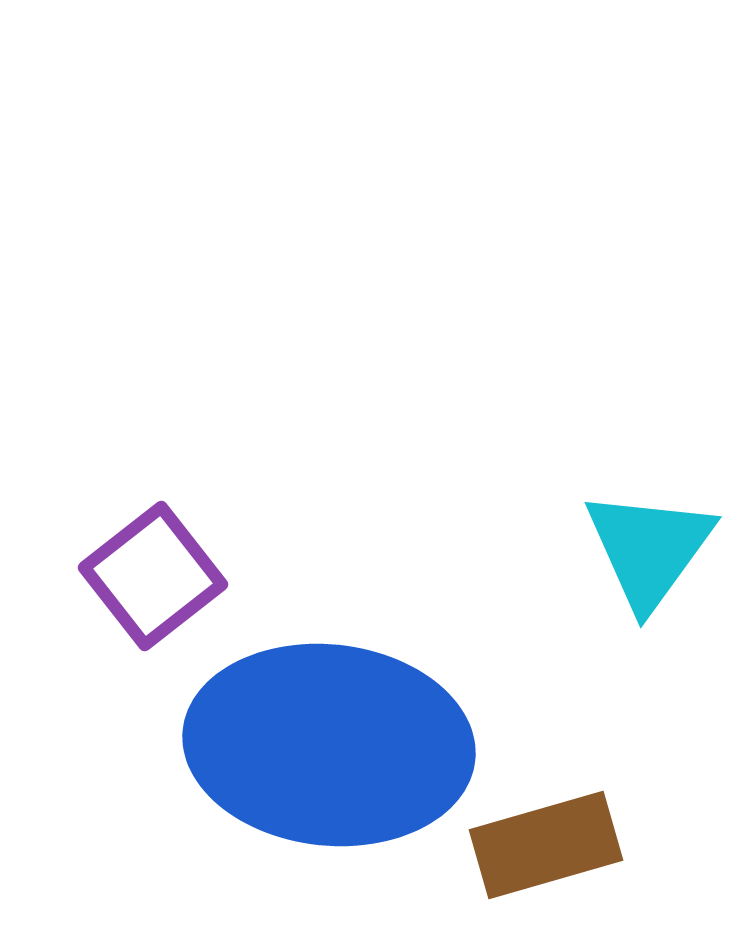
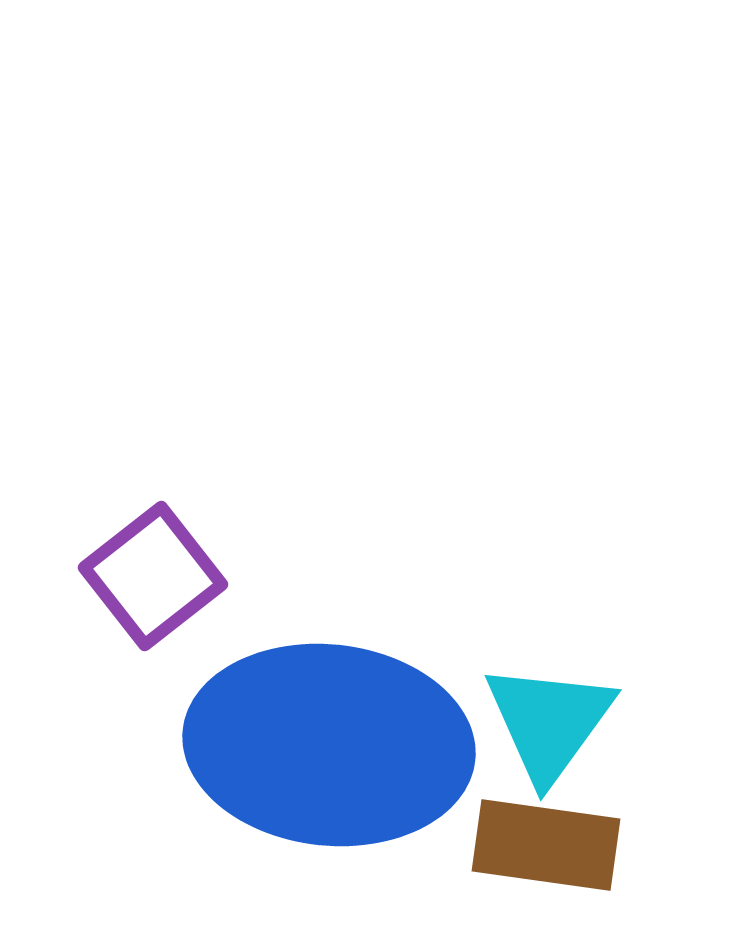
cyan triangle: moved 100 px left, 173 px down
brown rectangle: rotated 24 degrees clockwise
